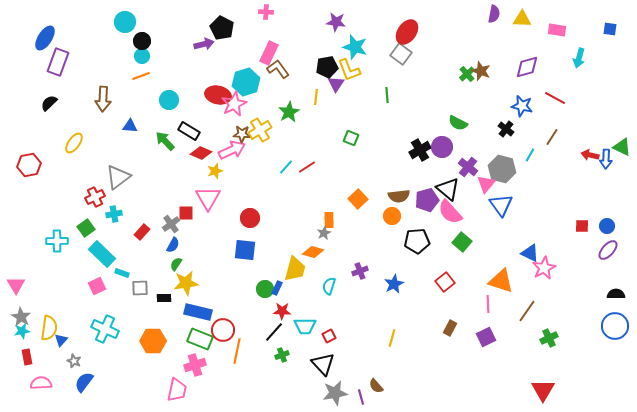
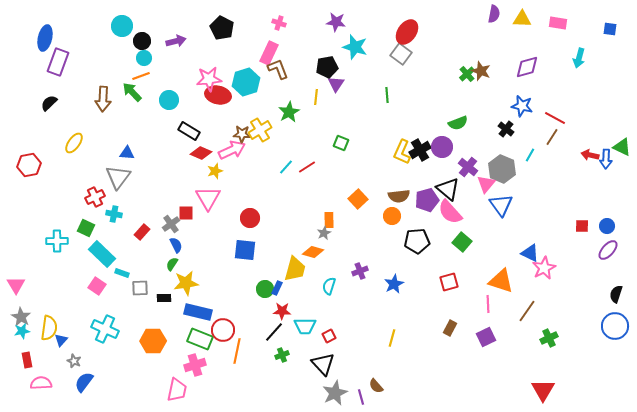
pink cross at (266, 12): moved 13 px right, 11 px down; rotated 16 degrees clockwise
cyan circle at (125, 22): moved 3 px left, 4 px down
pink rectangle at (557, 30): moved 1 px right, 7 px up
blue ellipse at (45, 38): rotated 20 degrees counterclockwise
purple arrow at (204, 44): moved 28 px left, 3 px up
cyan circle at (142, 56): moved 2 px right, 2 px down
brown L-shape at (278, 69): rotated 15 degrees clockwise
yellow L-shape at (349, 70): moved 53 px right, 82 px down; rotated 45 degrees clockwise
red line at (555, 98): moved 20 px down
pink star at (234, 104): moved 25 px left, 25 px up; rotated 20 degrees clockwise
green semicircle at (458, 123): rotated 48 degrees counterclockwise
blue triangle at (130, 126): moved 3 px left, 27 px down
green square at (351, 138): moved 10 px left, 5 px down
green arrow at (165, 141): moved 33 px left, 49 px up
gray hexagon at (502, 169): rotated 8 degrees clockwise
gray triangle at (118, 177): rotated 16 degrees counterclockwise
cyan cross at (114, 214): rotated 21 degrees clockwise
green square at (86, 228): rotated 30 degrees counterclockwise
blue semicircle at (173, 245): moved 3 px right; rotated 56 degrees counterclockwise
green semicircle at (176, 264): moved 4 px left
red square at (445, 282): moved 4 px right; rotated 24 degrees clockwise
pink square at (97, 286): rotated 30 degrees counterclockwise
black semicircle at (616, 294): rotated 72 degrees counterclockwise
red rectangle at (27, 357): moved 3 px down
gray star at (335, 393): rotated 15 degrees counterclockwise
